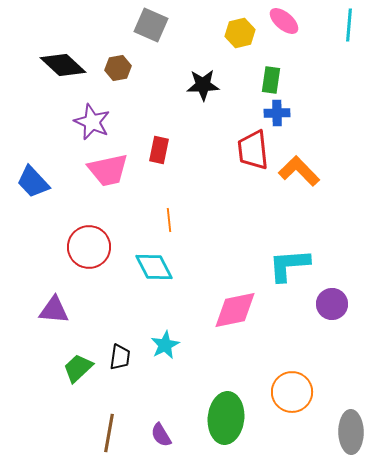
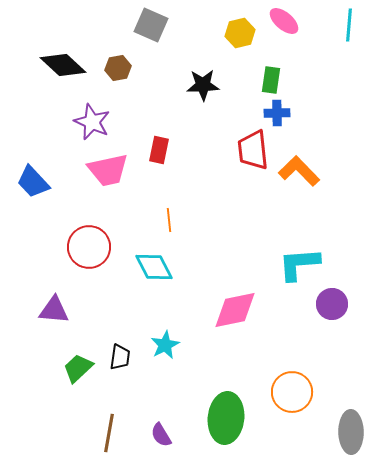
cyan L-shape: moved 10 px right, 1 px up
